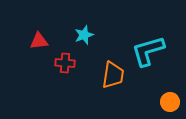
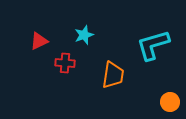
red triangle: rotated 18 degrees counterclockwise
cyan L-shape: moved 5 px right, 6 px up
